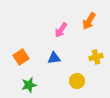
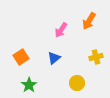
blue triangle: rotated 32 degrees counterclockwise
yellow circle: moved 2 px down
green star: rotated 21 degrees counterclockwise
